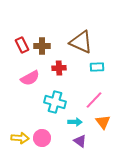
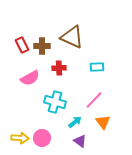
brown triangle: moved 9 px left, 5 px up
cyan arrow: rotated 40 degrees counterclockwise
